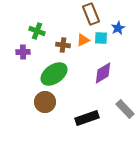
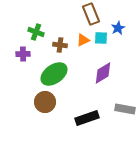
green cross: moved 1 px left, 1 px down
brown cross: moved 3 px left
purple cross: moved 2 px down
gray rectangle: rotated 36 degrees counterclockwise
